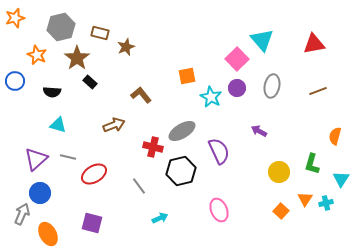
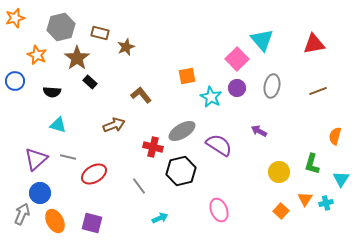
purple semicircle at (219, 151): moved 6 px up; rotated 32 degrees counterclockwise
orange ellipse at (48, 234): moved 7 px right, 13 px up
